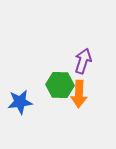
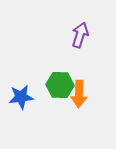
purple arrow: moved 3 px left, 26 px up
blue star: moved 1 px right, 5 px up
